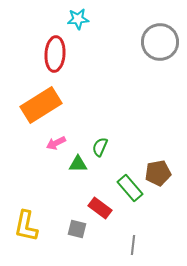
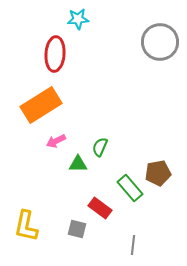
pink arrow: moved 2 px up
